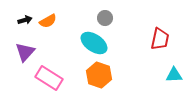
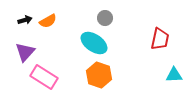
pink rectangle: moved 5 px left, 1 px up
